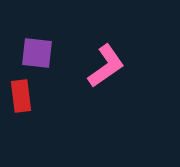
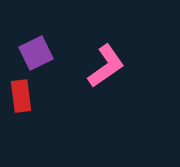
purple square: moved 1 px left; rotated 32 degrees counterclockwise
